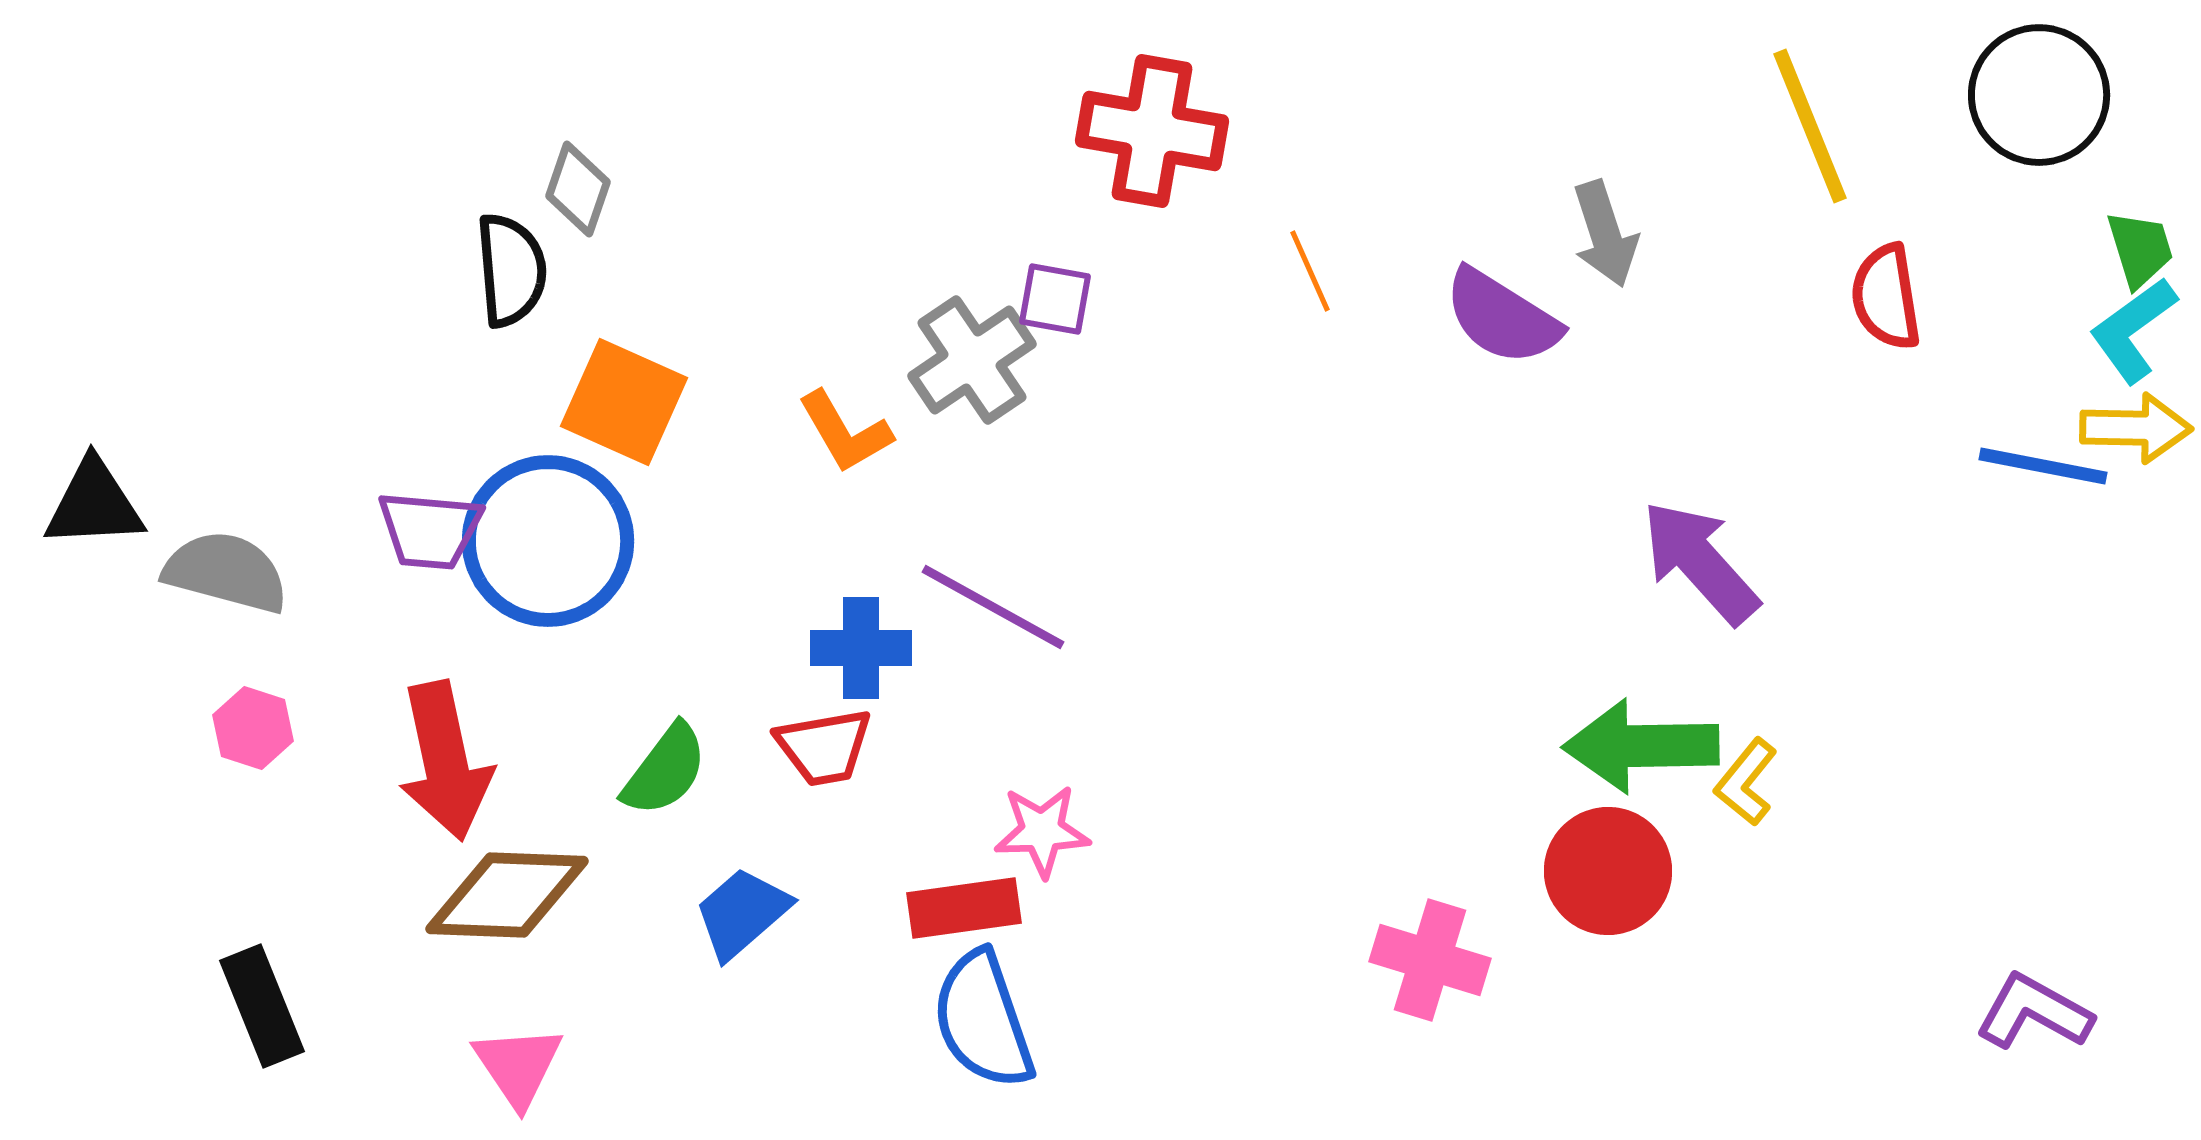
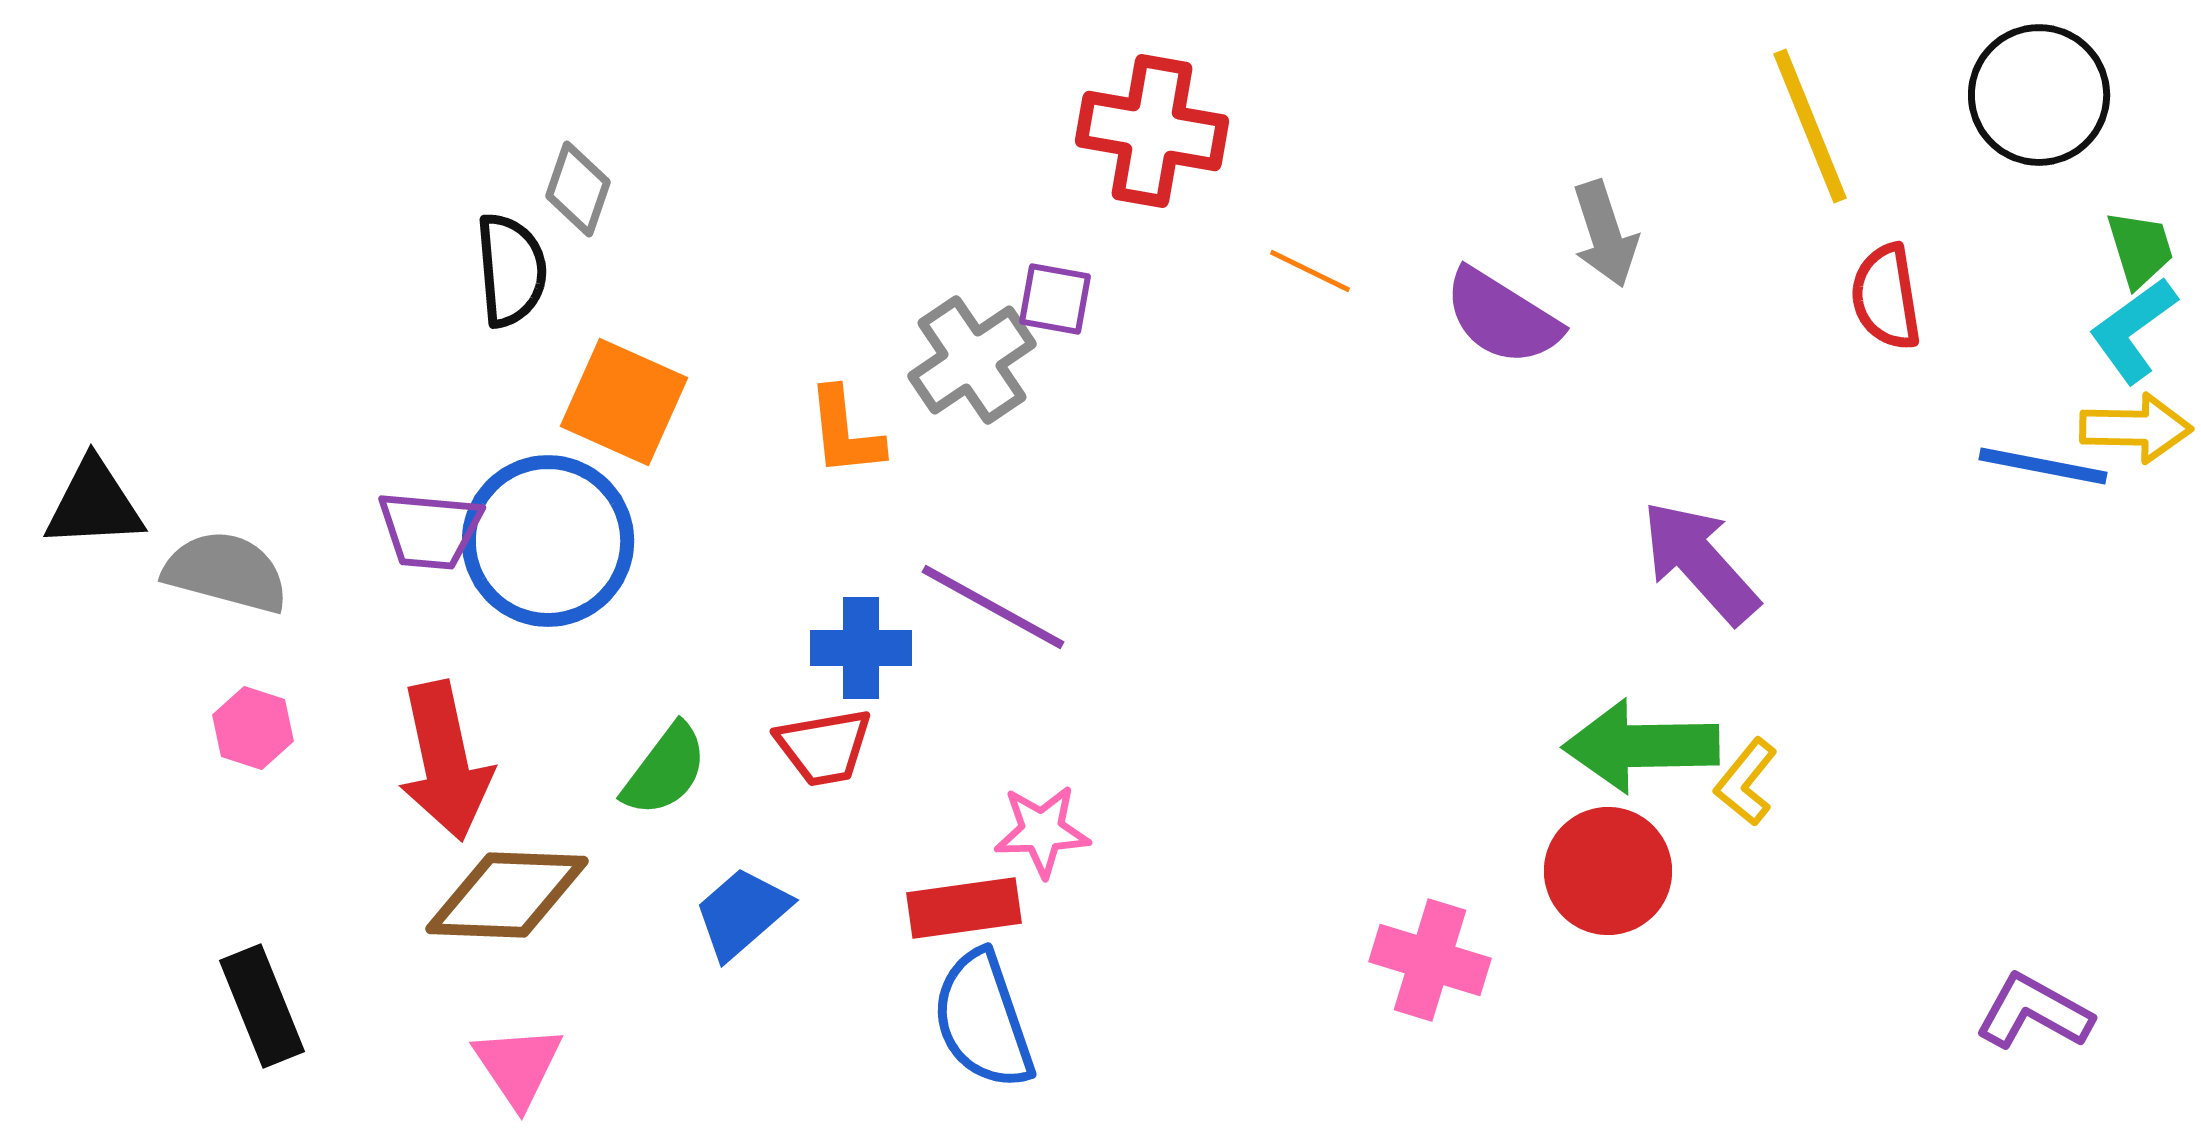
orange line: rotated 40 degrees counterclockwise
orange L-shape: rotated 24 degrees clockwise
